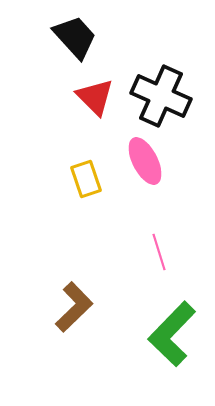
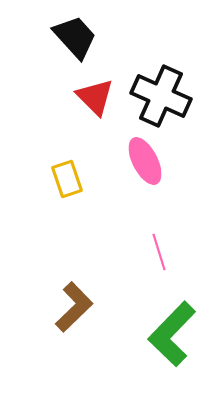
yellow rectangle: moved 19 px left
